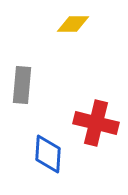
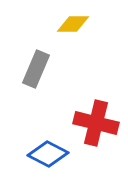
gray rectangle: moved 14 px right, 16 px up; rotated 18 degrees clockwise
blue diamond: rotated 66 degrees counterclockwise
